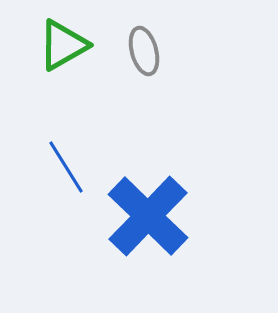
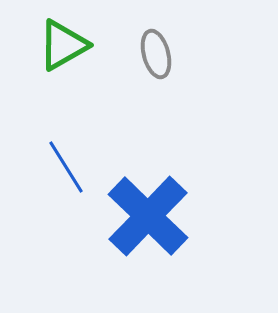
gray ellipse: moved 12 px right, 3 px down
